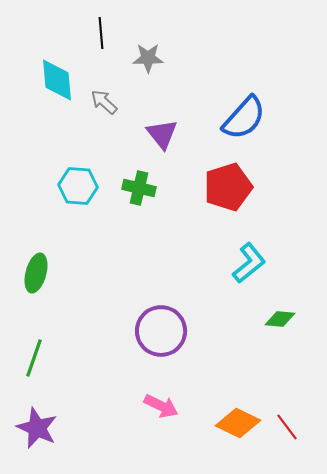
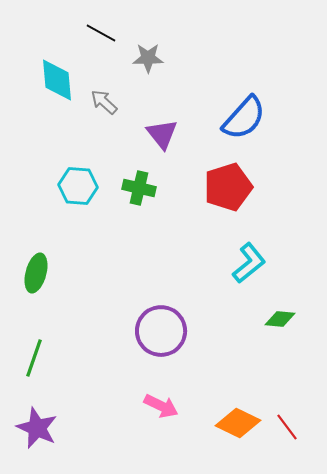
black line: rotated 56 degrees counterclockwise
